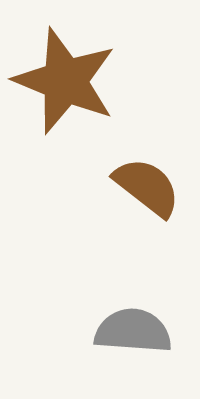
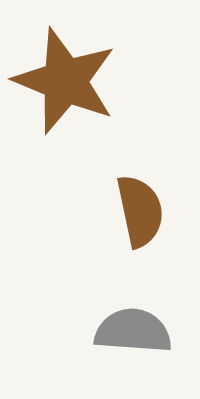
brown semicircle: moved 7 px left, 24 px down; rotated 40 degrees clockwise
